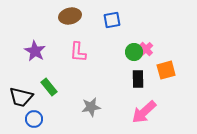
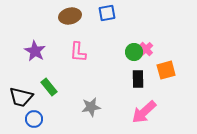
blue square: moved 5 px left, 7 px up
